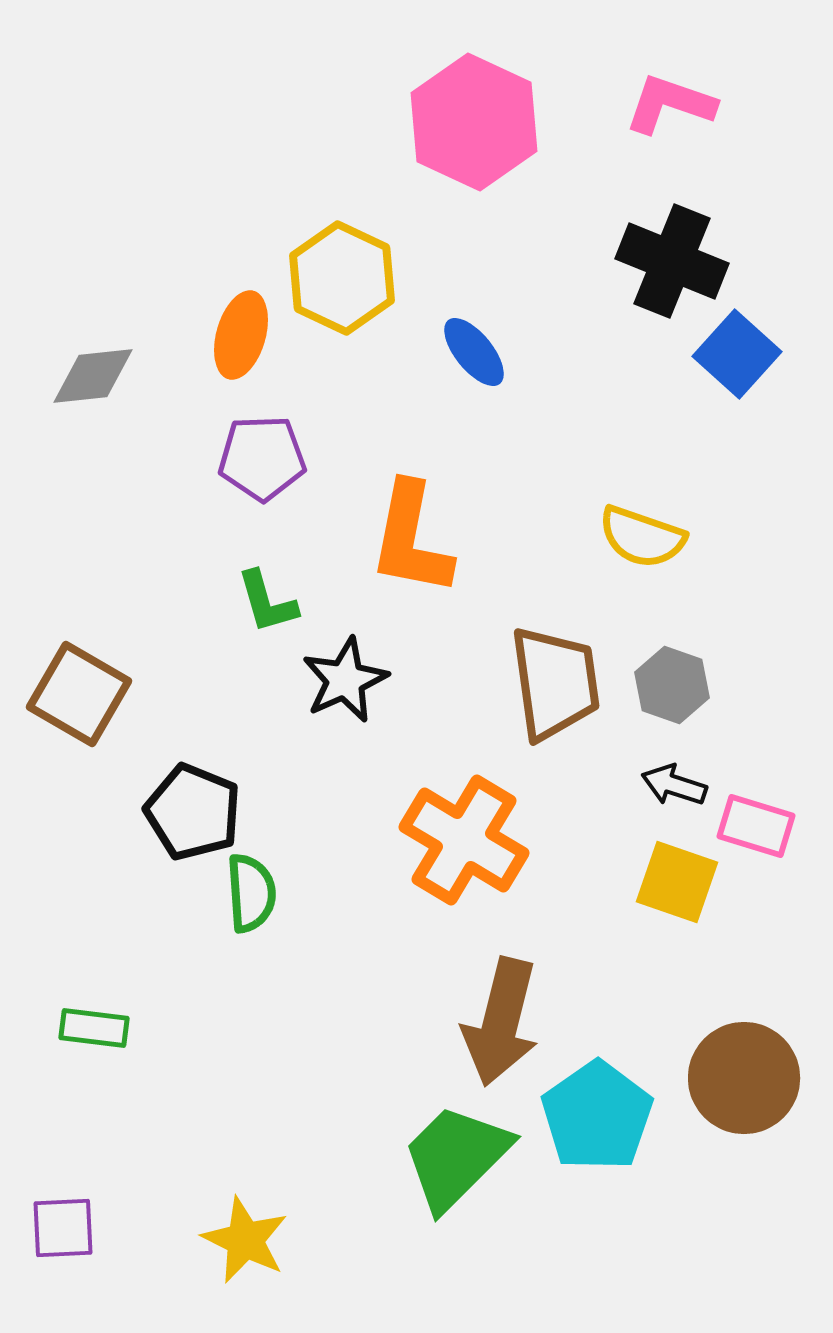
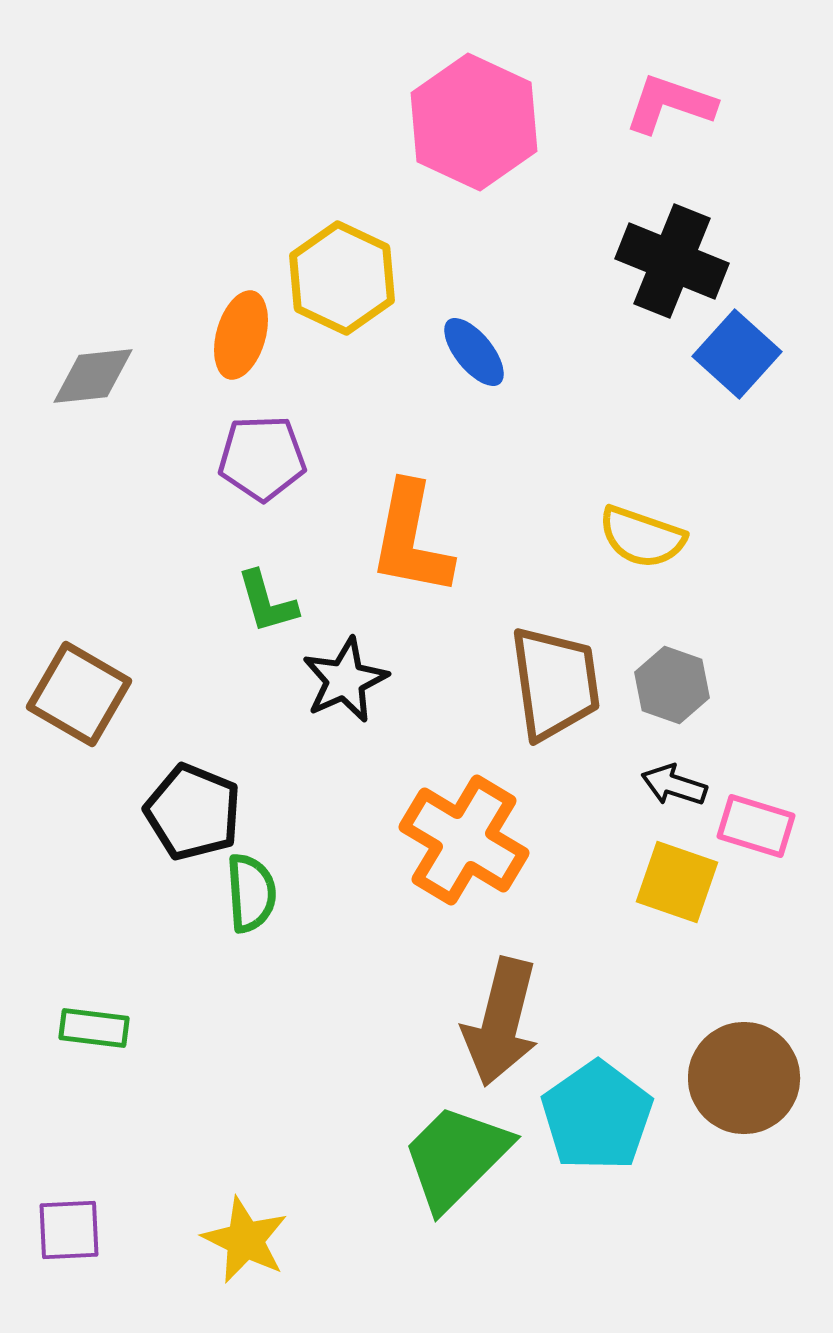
purple square: moved 6 px right, 2 px down
